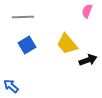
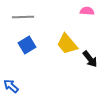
pink semicircle: rotated 72 degrees clockwise
black arrow: moved 2 px right, 1 px up; rotated 72 degrees clockwise
